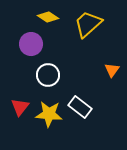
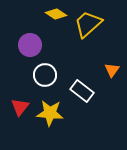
yellow diamond: moved 8 px right, 3 px up
purple circle: moved 1 px left, 1 px down
white circle: moved 3 px left
white rectangle: moved 2 px right, 16 px up
yellow star: moved 1 px right, 1 px up
